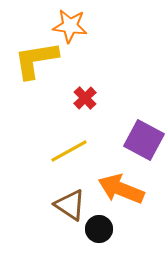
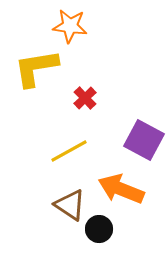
yellow L-shape: moved 8 px down
